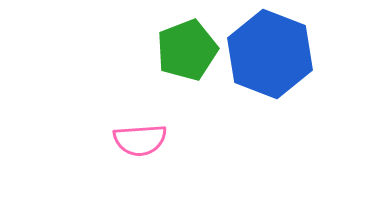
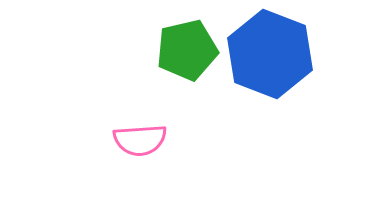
green pentagon: rotated 8 degrees clockwise
